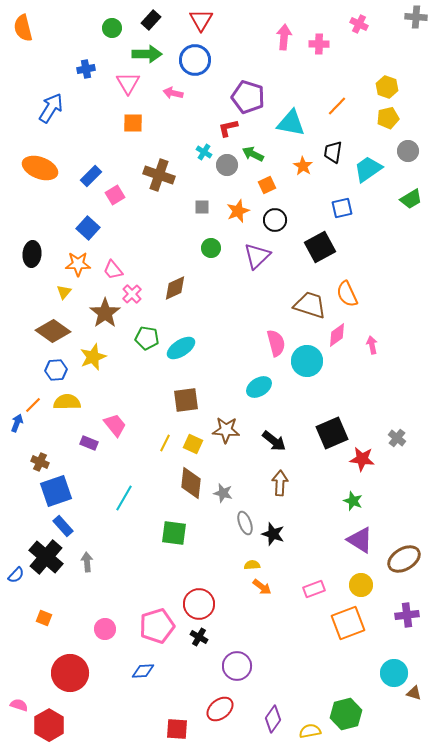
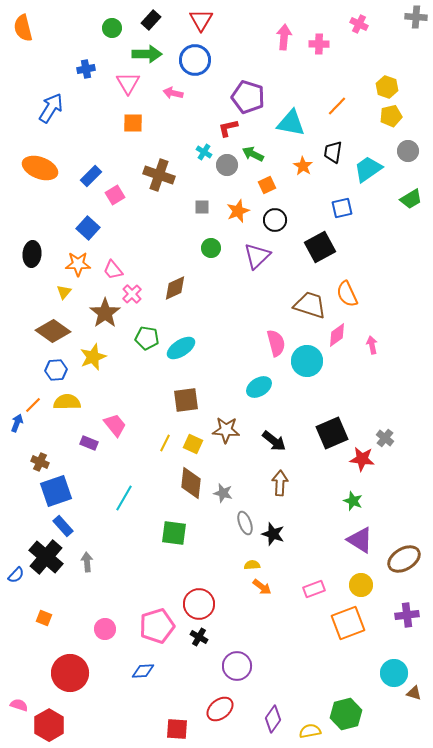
yellow pentagon at (388, 118): moved 3 px right, 2 px up
gray cross at (397, 438): moved 12 px left
